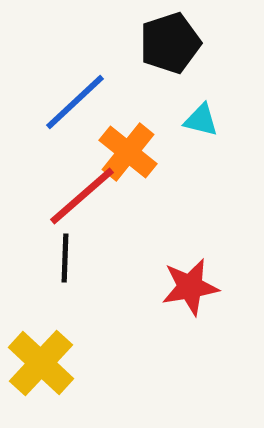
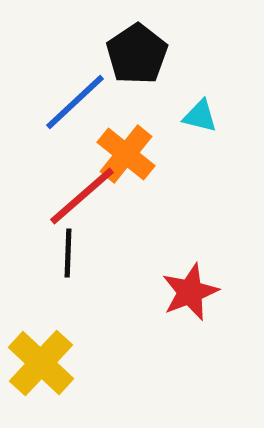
black pentagon: moved 33 px left, 11 px down; rotated 16 degrees counterclockwise
cyan triangle: moved 1 px left, 4 px up
orange cross: moved 2 px left, 2 px down
black line: moved 3 px right, 5 px up
red star: moved 5 px down; rotated 12 degrees counterclockwise
